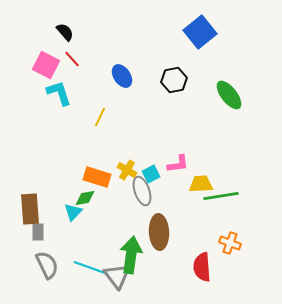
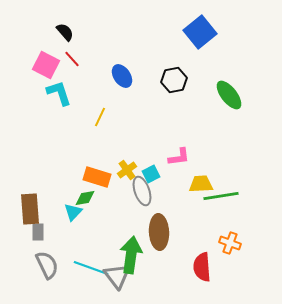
pink L-shape: moved 1 px right, 7 px up
yellow cross: rotated 24 degrees clockwise
